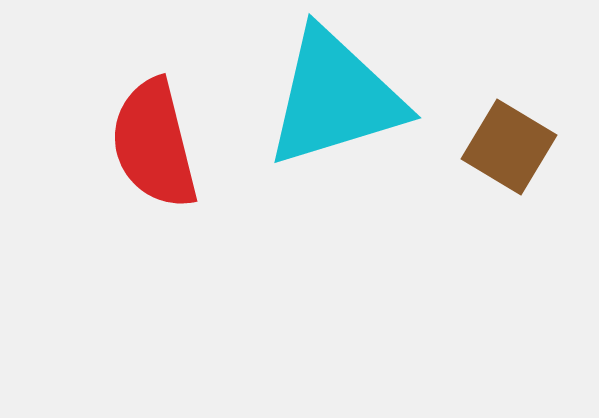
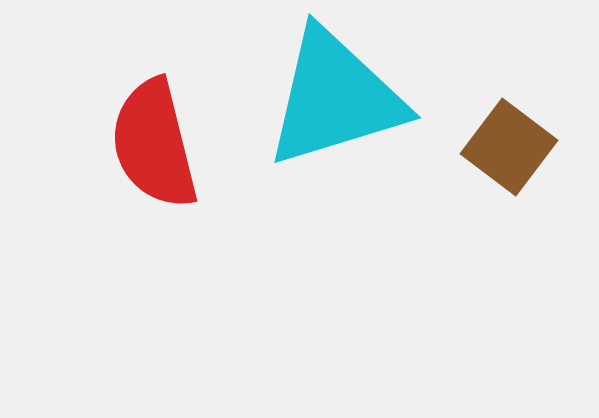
brown square: rotated 6 degrees clockwise
